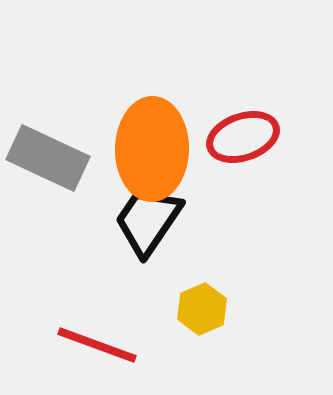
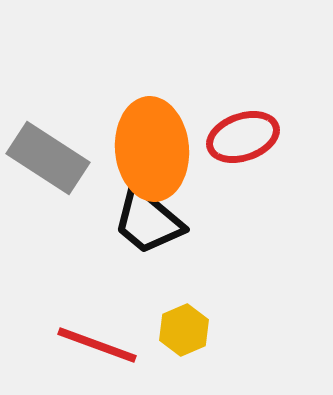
orange ellipse: rotated 6 degrees counterclockwise
gray rectangle: rotated 8 degrees clockwise
black trapezoid: rotated 84 degrees counterclockwise
yellow hexagon: moved 18 px left, 21 px down
